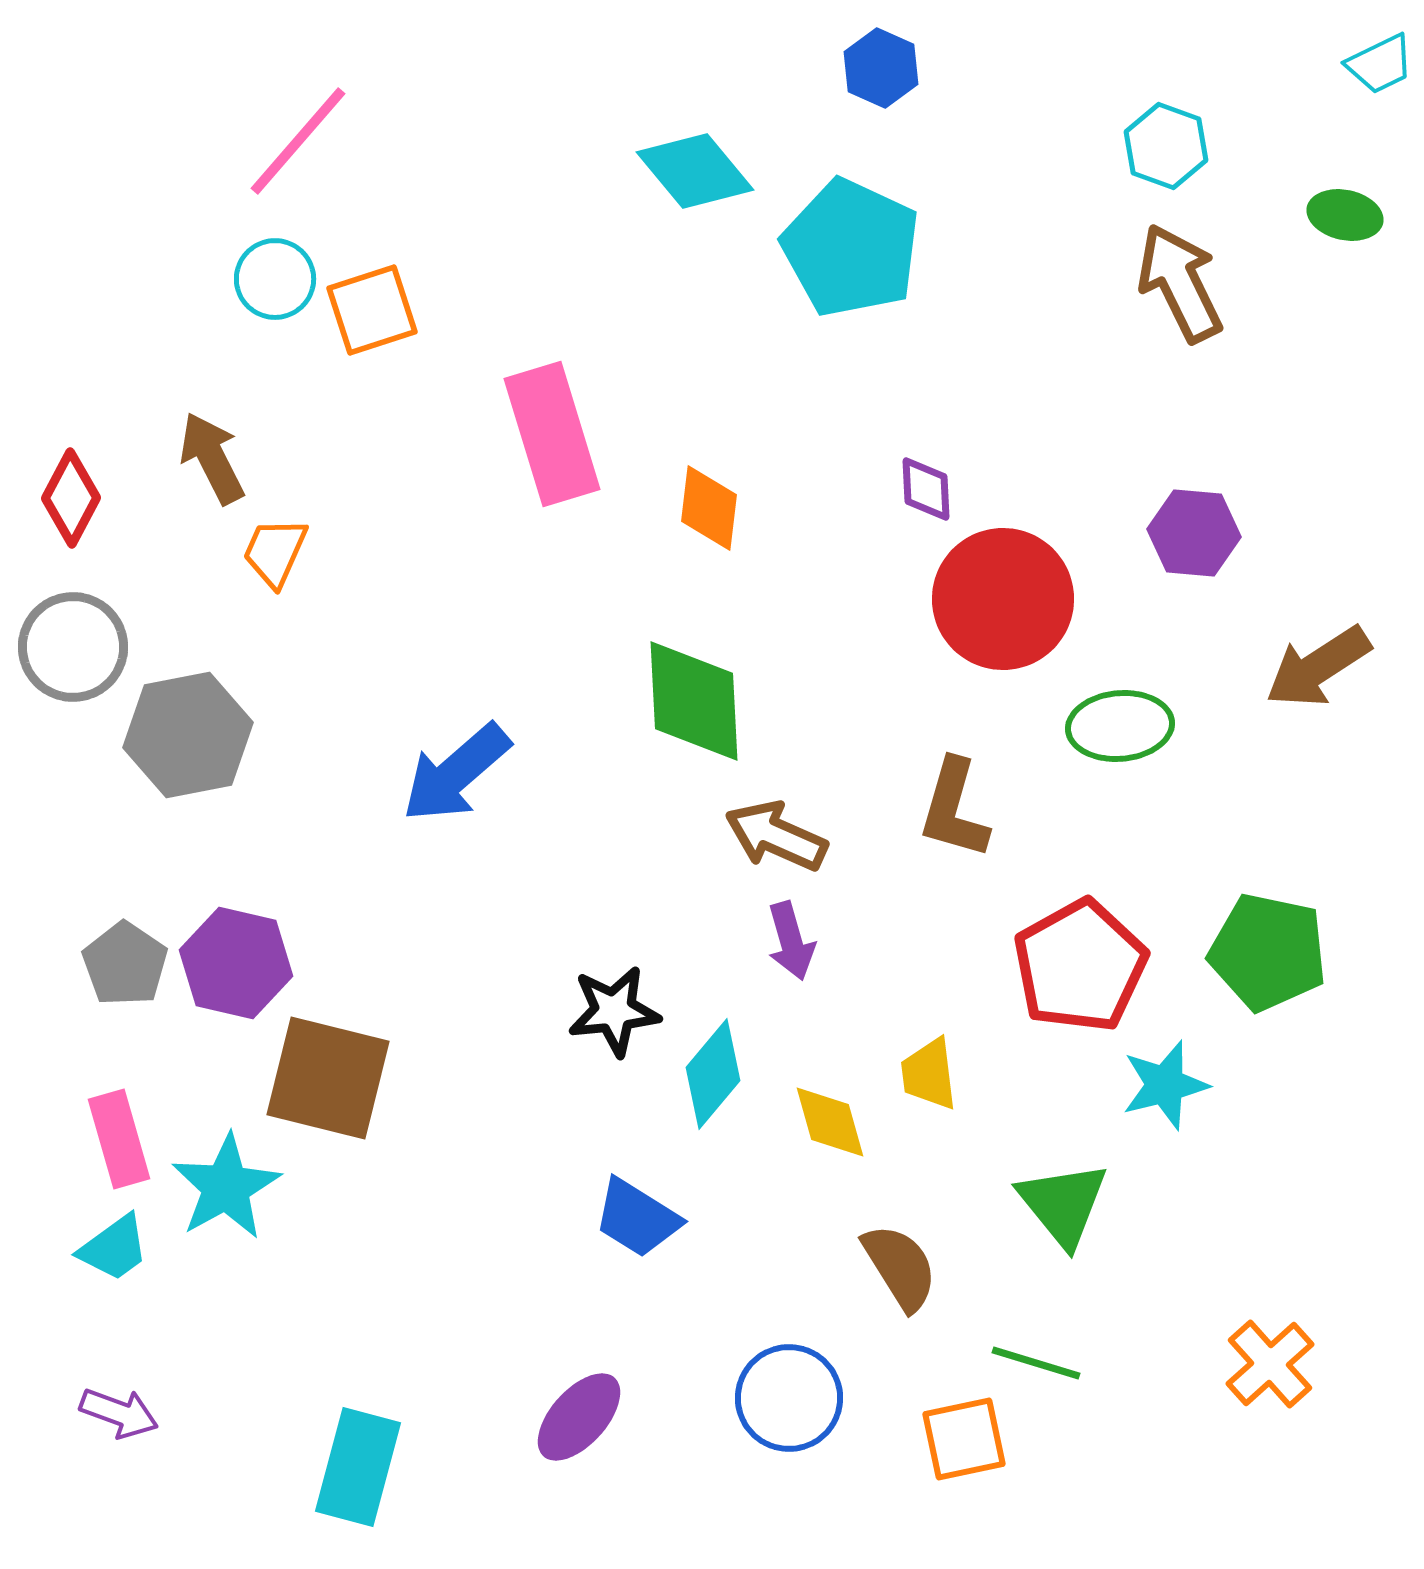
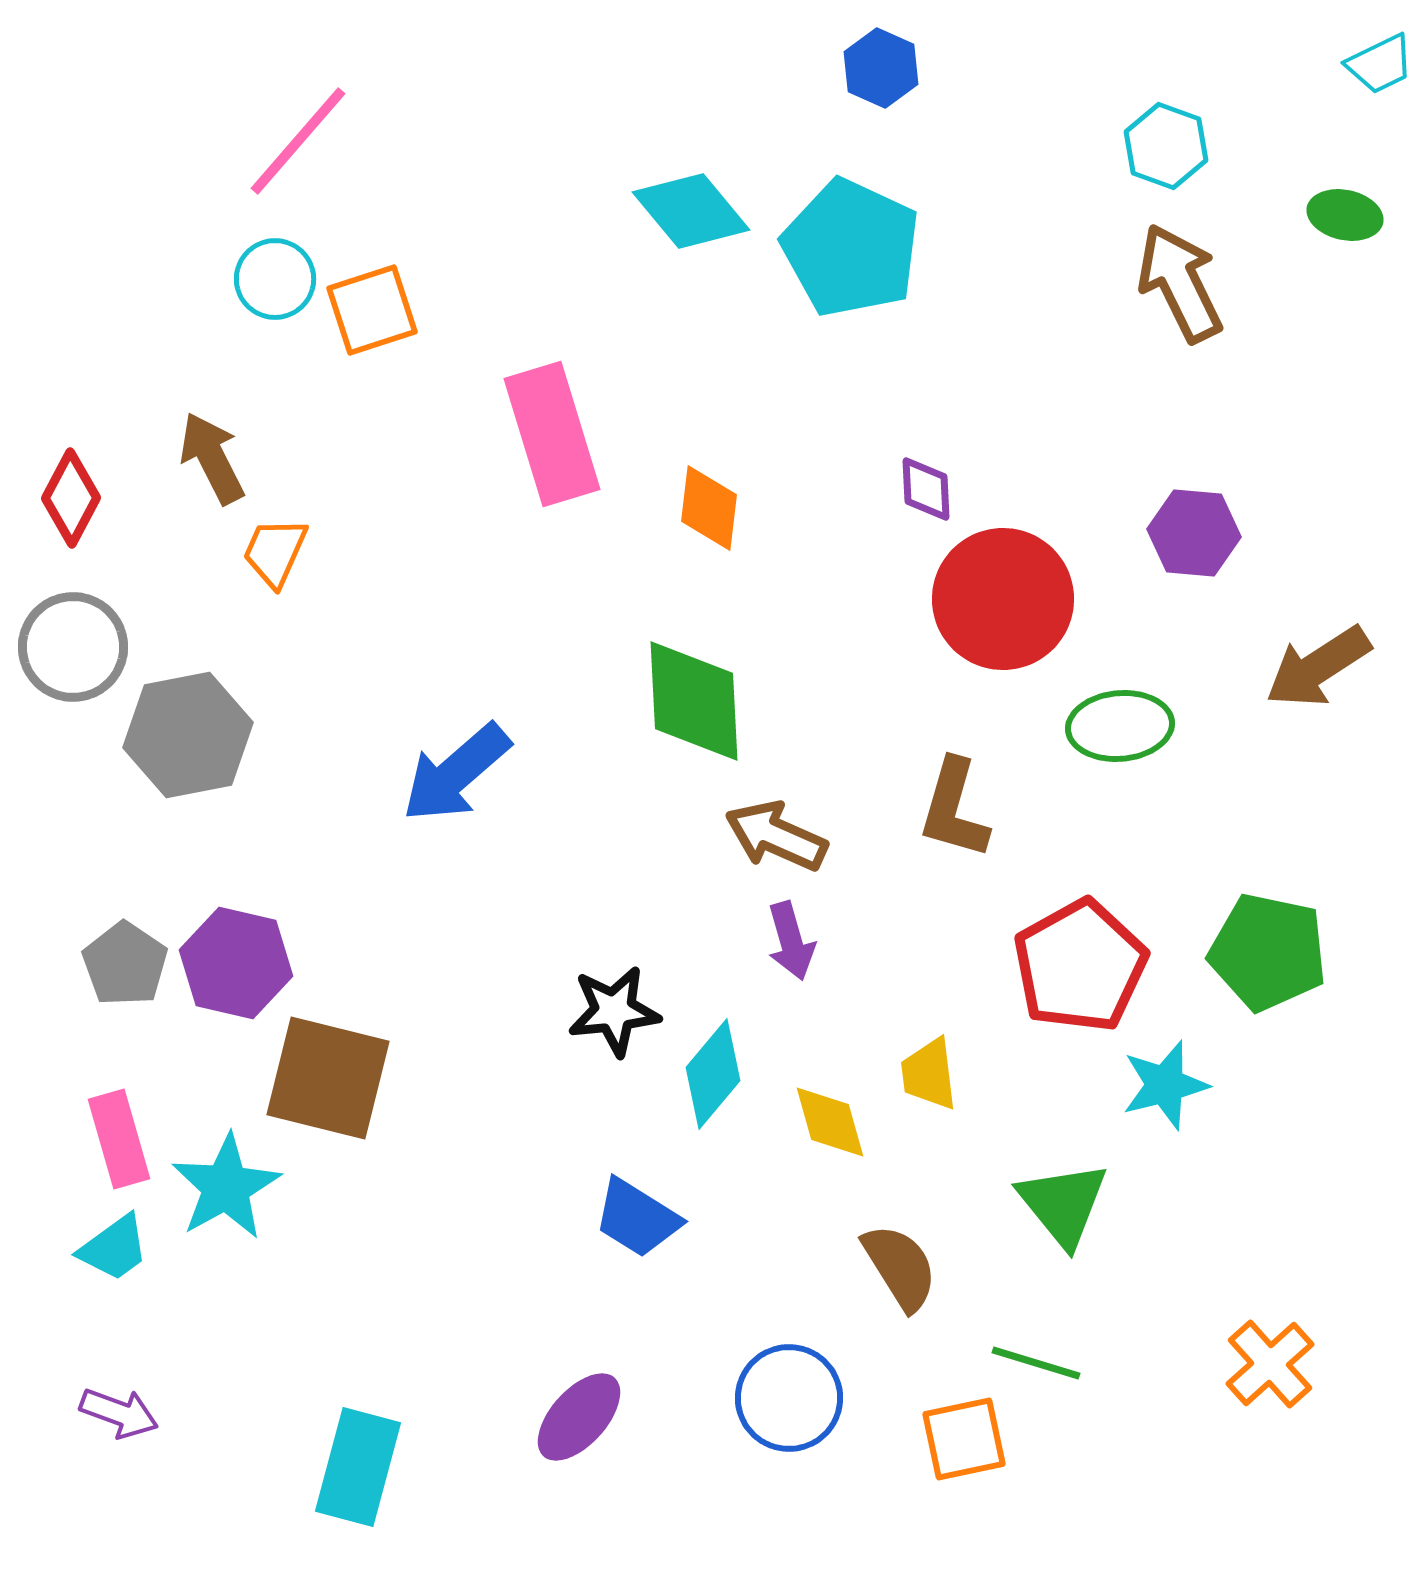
cyan diamond at (695, 171): moved 4 px left, 40 px down
